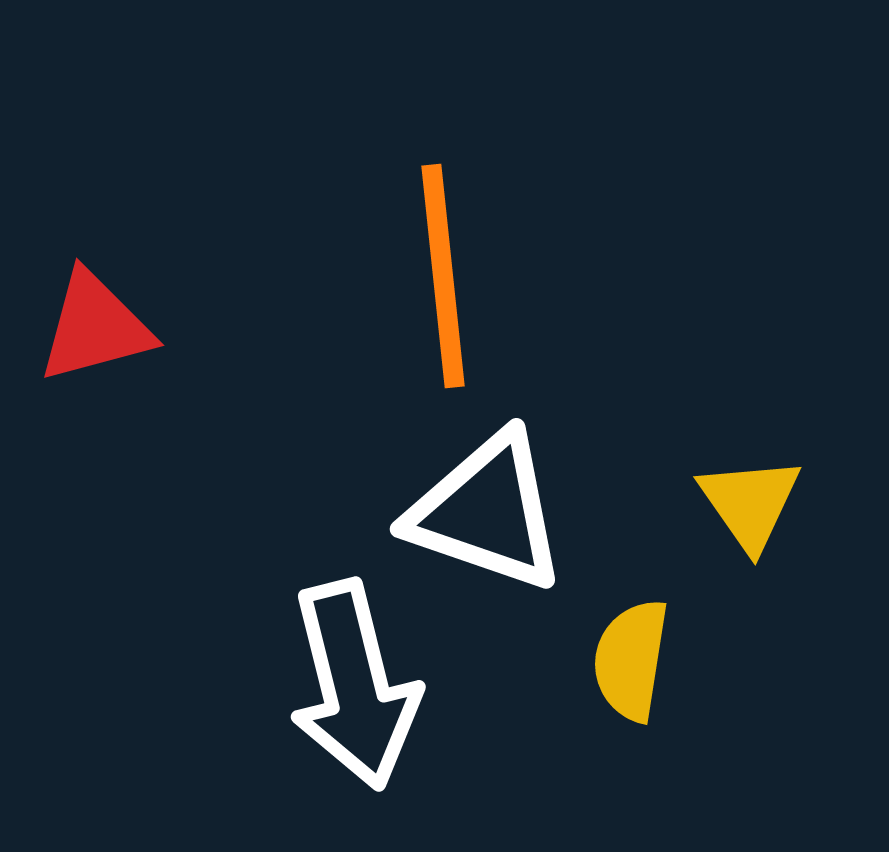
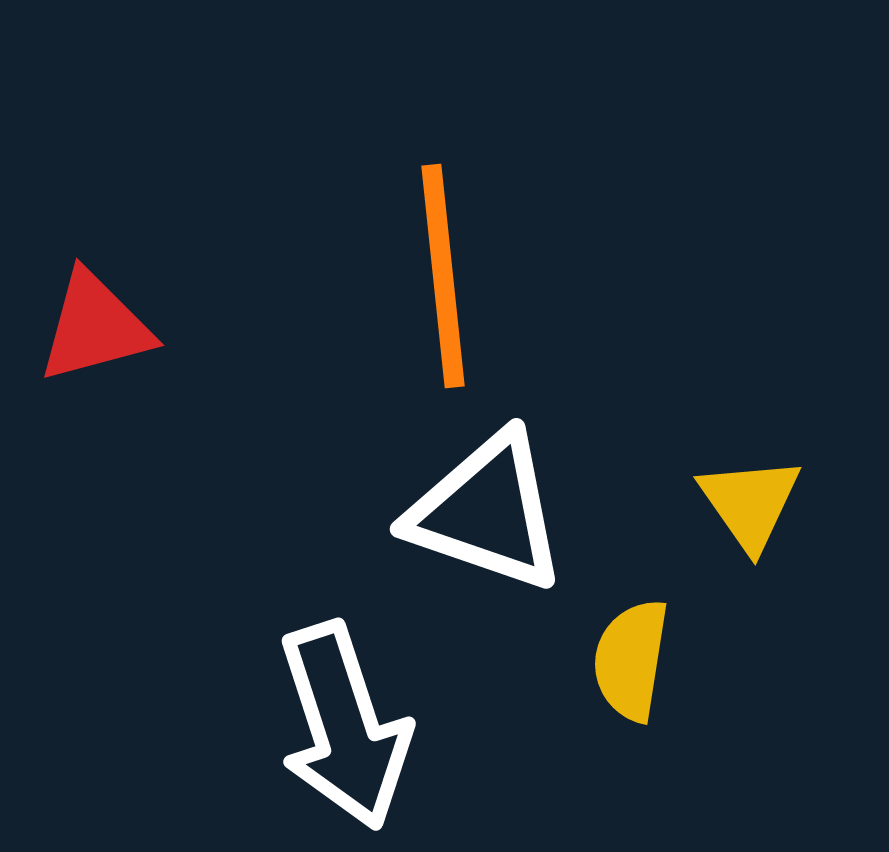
white arrow: moved 10 px left, 41 px down; rotated 4 degrees counterclockwise
